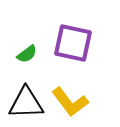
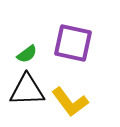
black triangle: moved 1 px right, 13 px up
